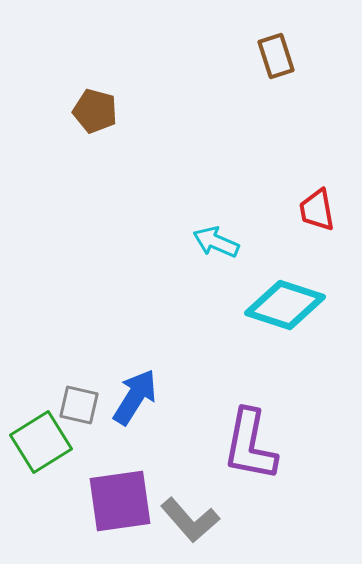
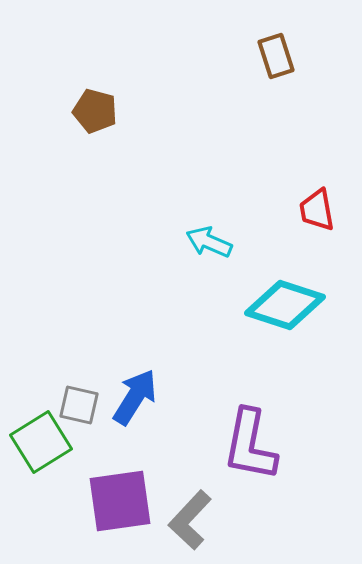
cyan arrow: moved 7 px left
gray L-shape: rotated 84 degrees clockwise
